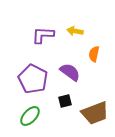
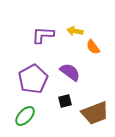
orange semicircle: moved 1 px left, 7 px up; rotated 49 degrees counterclockwise
purple pentagon: rotated 16 degrees clockwise
green ellipse: moved 5 px left
